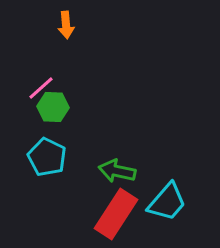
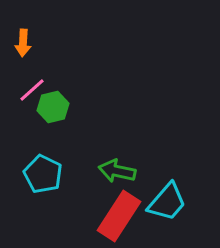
orange arrow: moved 43 px left, 18 px down; rotated 8 degrees clockwise
pink line: moved 9 px left, 2 px down
green hexagon: rotated 16 degrees counterclockwise
cyan pentagon: moved 4 px left, 17 px down
red rectangle: moved 3 px right, 2 px down
